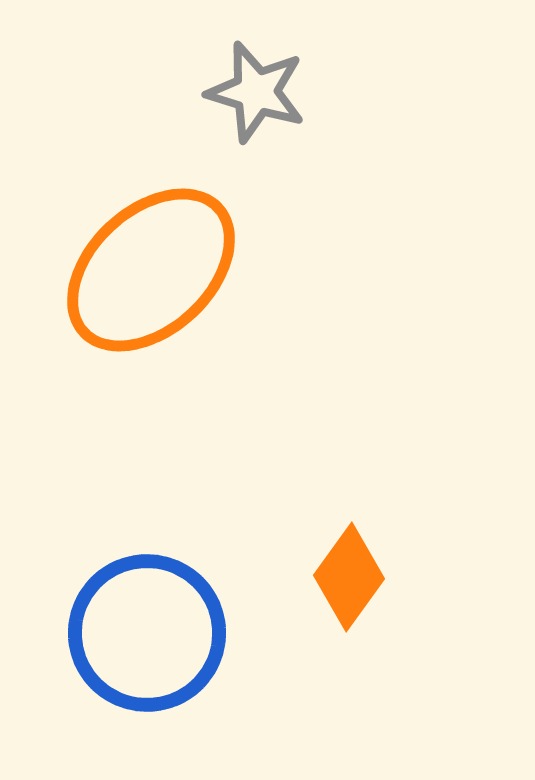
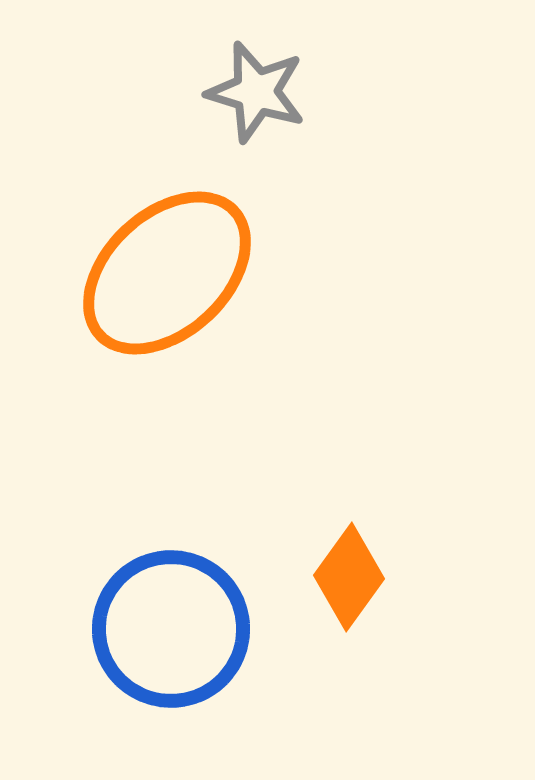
orange ellipse: moved 16 px right, 3 px down
blue circle: moved 24 px right, 4 px up
